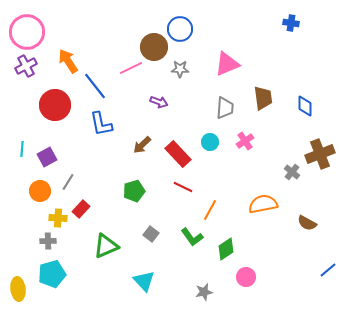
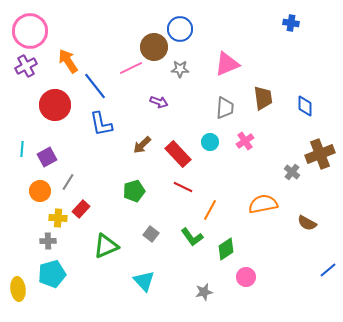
pink circle at (27, 32): moved 3 px right, 1 px up
